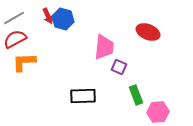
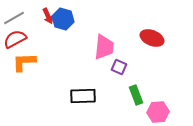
red ellipse: moved 4 px right, 6 px down
